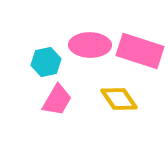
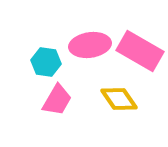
pink ellipse: rotated 9 degrees counterclockwise
pink rectangle: rotated 12 degrees clockwise
cyan hexagon: rotated 20 degrees clockwise
